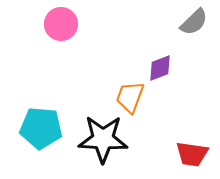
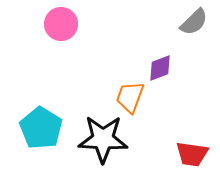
cyan pentagon: rotated 27 degrees clockwise
